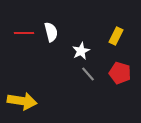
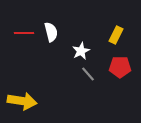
yellow rectangle: moved 1 px up
red pentagon: moved 6 px up; rotated 15 degrees counterclockwise
